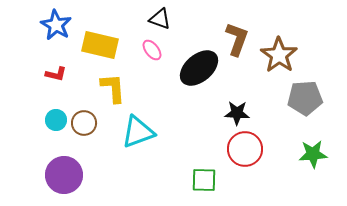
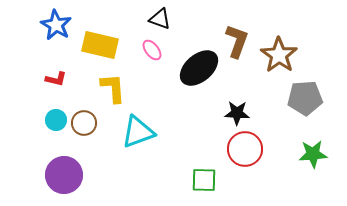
brown L-shape: moved 2 px down
red L-shape: moved 5 px down
